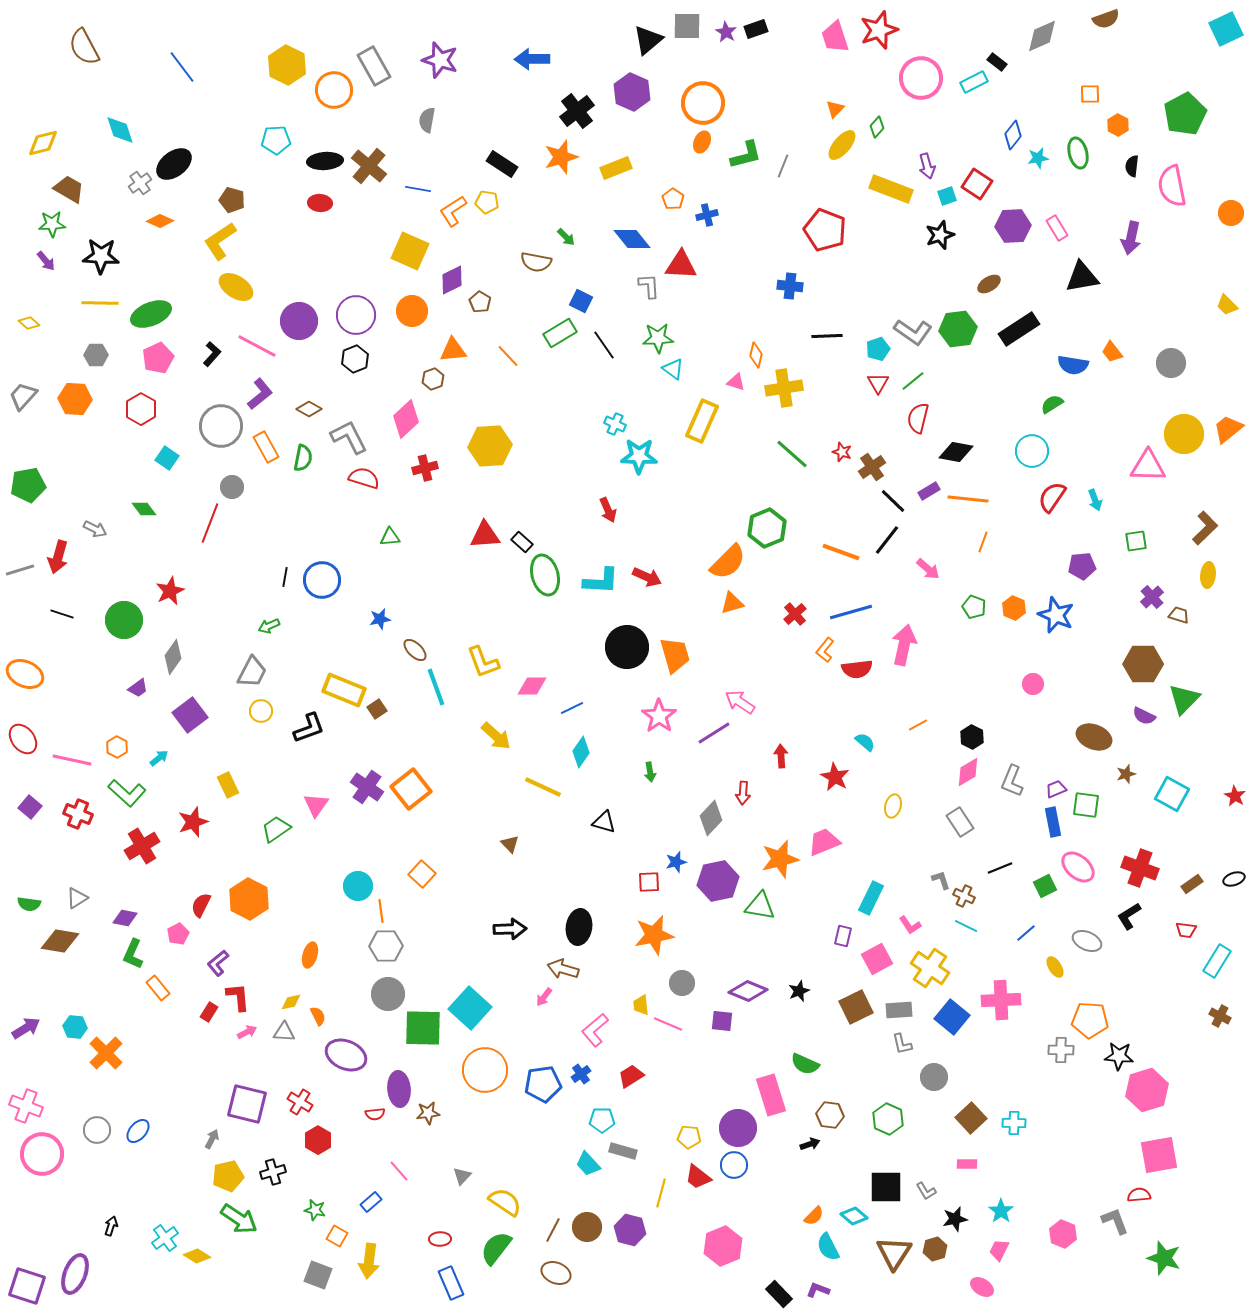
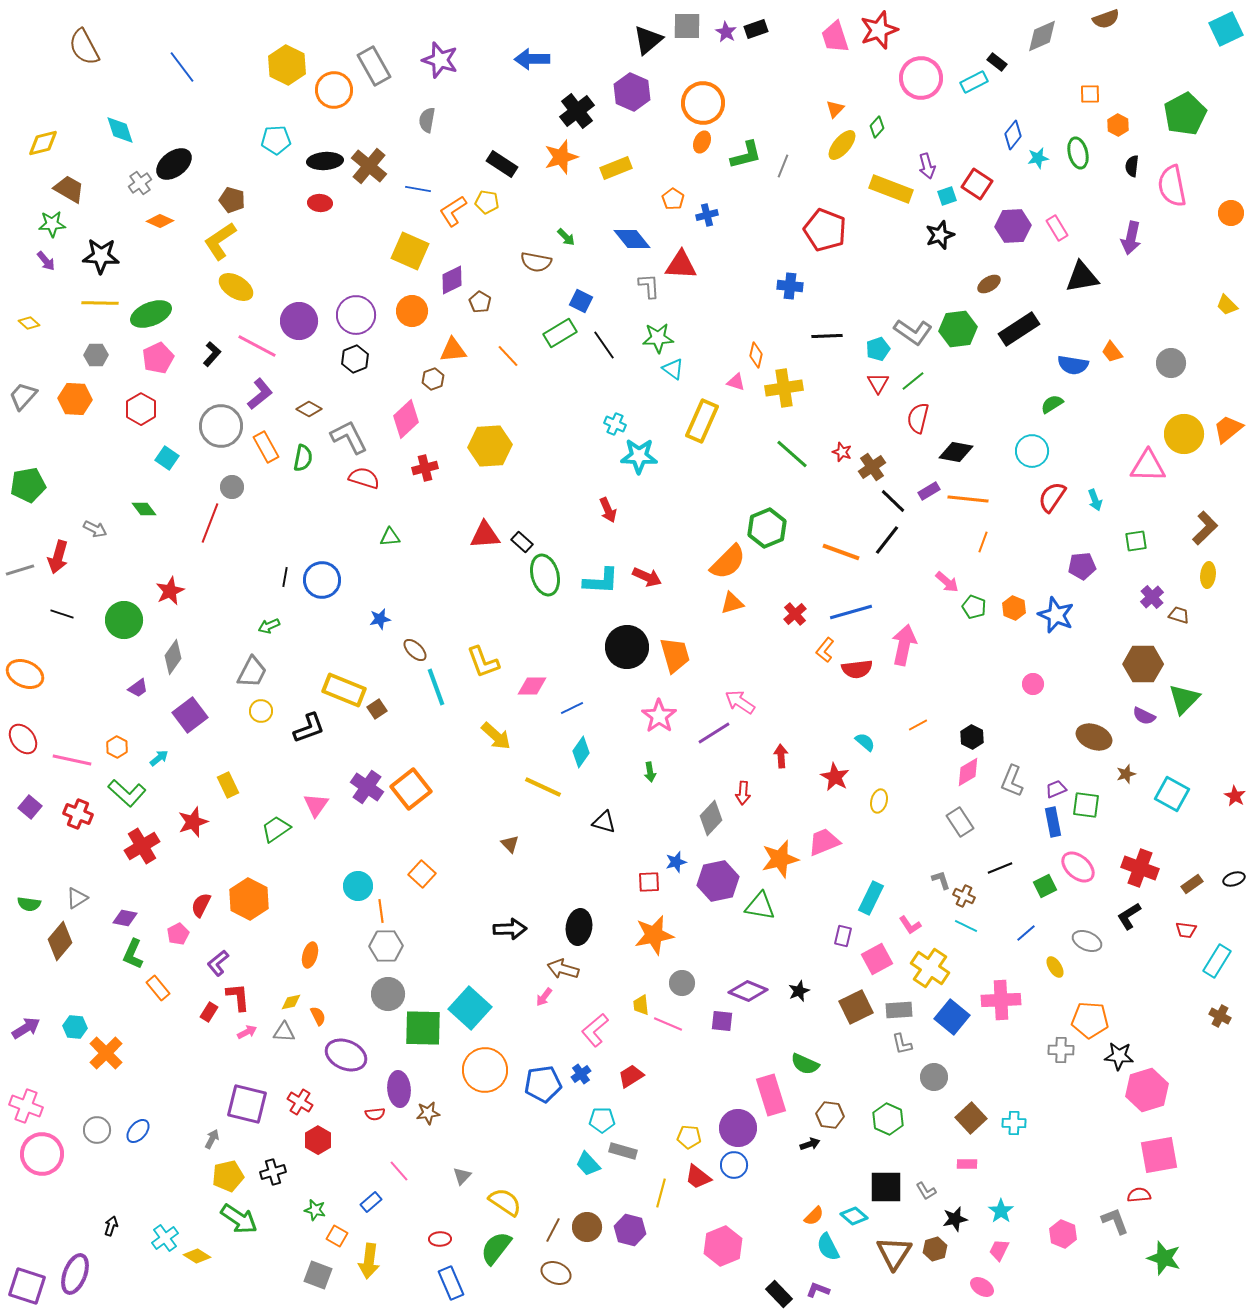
pink arrow at (928, 569): moved 19 px right, 13 px down
yellow ellipse at (893, 806): moved 14 px left, 5 px up
brown diamond at (60, 941): rotated 60 degrees counterclockwise
